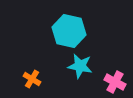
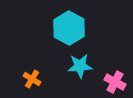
cyan hexagon: moved 3 px up; rotated 16 degrees clockwise
cyan star: rotated 15 degrees counterclockwise
